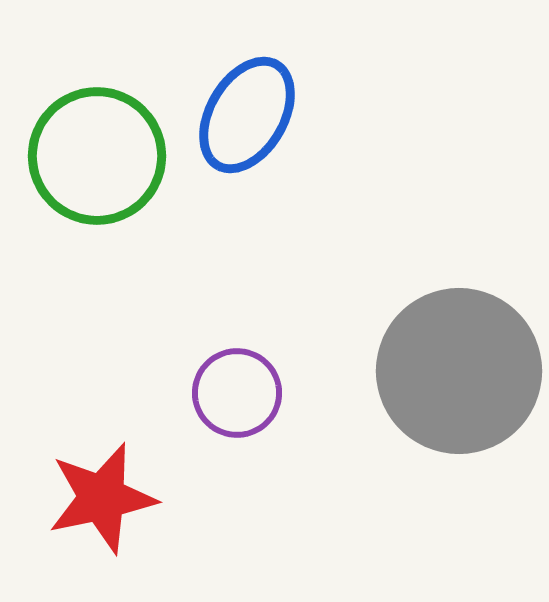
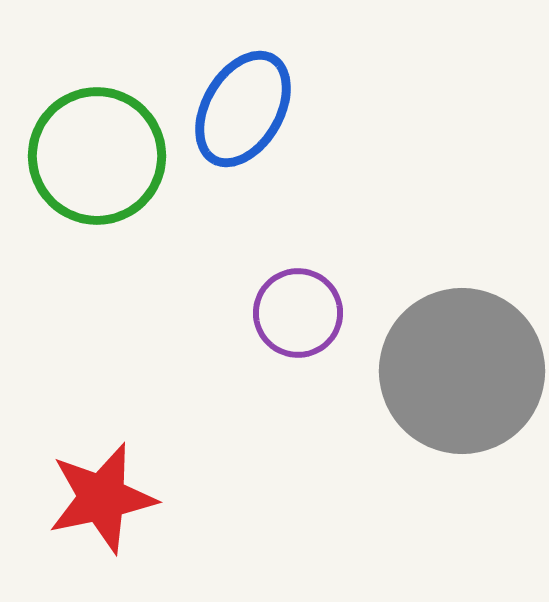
blue ellipse: moved 4 px left, 6 px up
gray circle: moved 3 px right
purple circle: moved 61 px right, 80 px up
